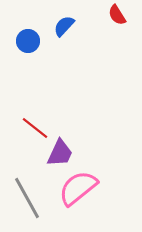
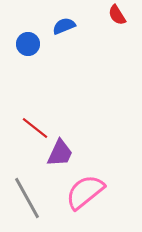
blue semicircle: rotated 25 degrees clockwise
blue circle: moved 3 px down
pink semicircle: moved 7 px right, 4 px down
